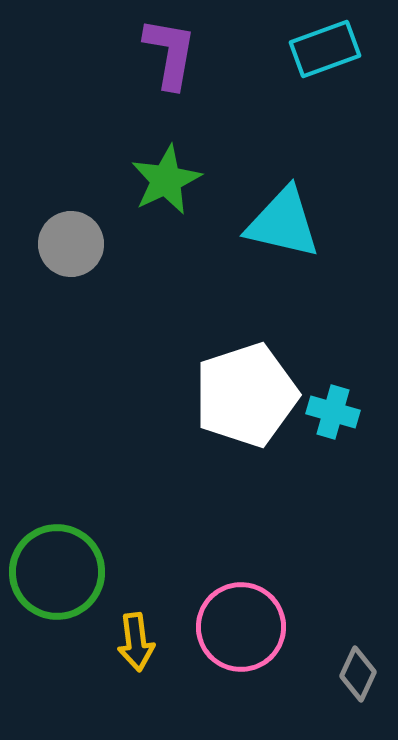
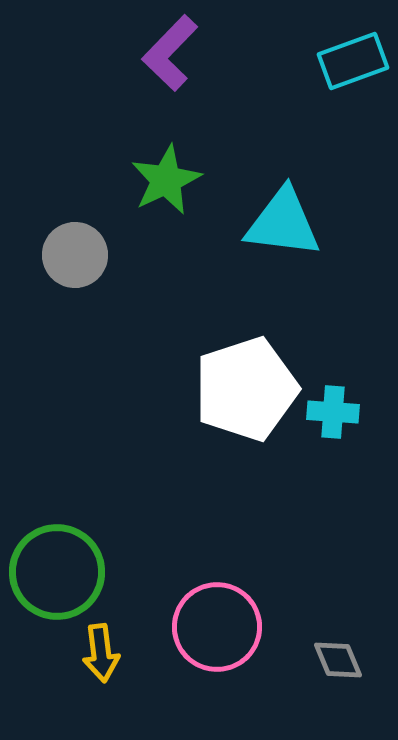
cyan rectangle: moved 28 px right, 12 px down
purple L-shape: rotated 146 degrees counterclockwise
cyan triangle: rotated 6 degrees counterclockwise
gray circle: moved 4 px right, 11 px down
white pentagon: moved 6 px up
cyan cross: rotated 12 degrees counterclockwise
pink circle: moved 24 px left
yellow arrow: moved 35 px left, 11 px down
gray diamond: moved 20 px left, 14 px up; rotated 48 degrees counterclockwise
